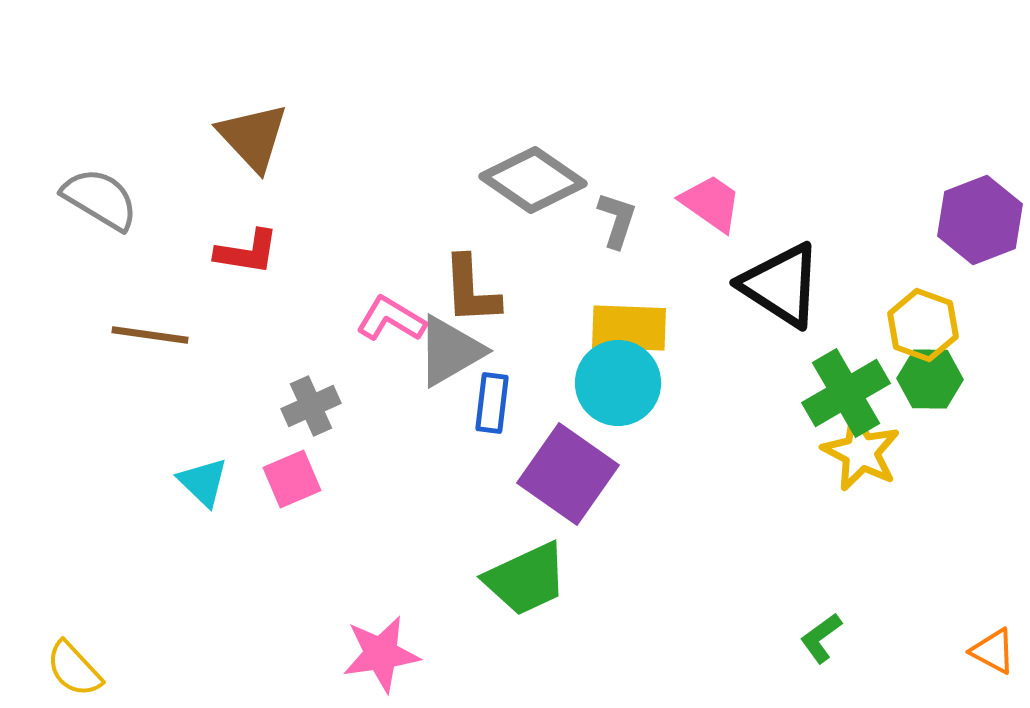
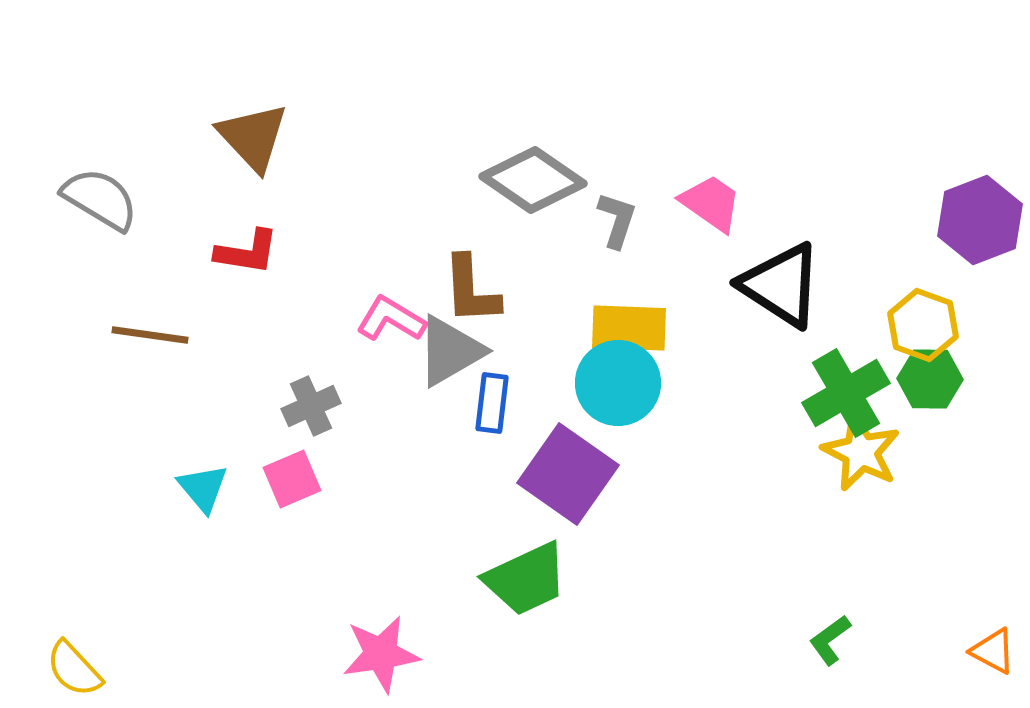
cyan triangle: moved 6 px down; rotated 6 degrees clockwise
green L-shape: moved 9 px right, 2 px down
